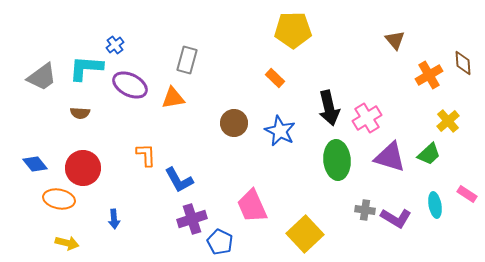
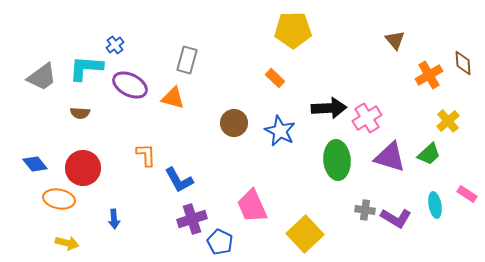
orange triangle: rotated 25 degrees clockwise
black arrow: rotated 80 degrees counterclockwise
